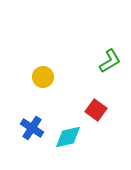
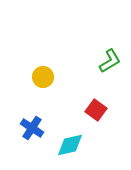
cyan diamond: moved 2 px right, 8 px down
